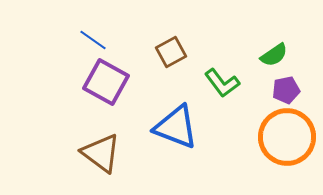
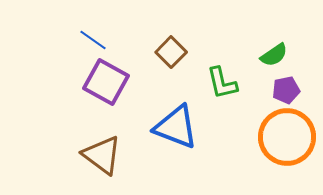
brown square: rotated 16 degrees counterclockwise
green L-shape: rotated 24 degrees clockwise
brown triangle: moved 1 px right, 2 px down
